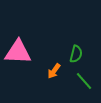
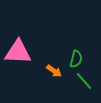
green semicircle: moved 5 px down
orange arrow: rotated 91 degrees counterclockwise
